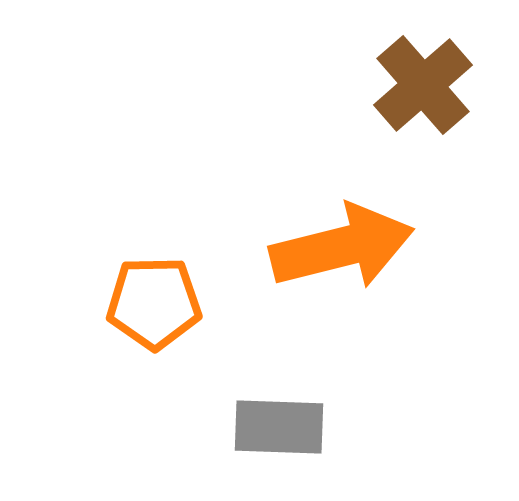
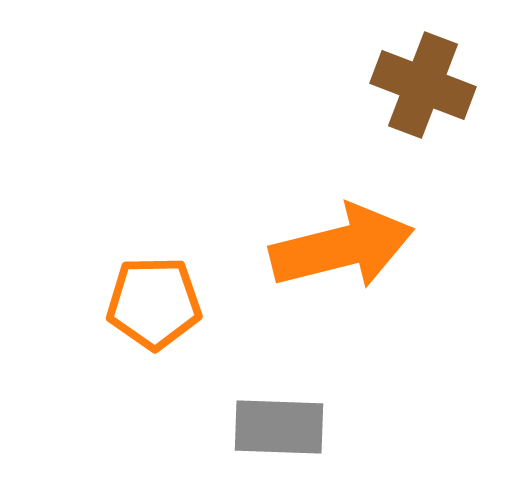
brown cross: rotated 28 degrees counterclockwise
